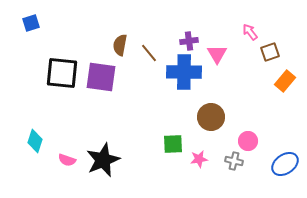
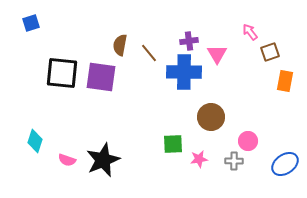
orange rectangle: rotated 30 degrees counterclockwise
gray cross: rotated 12 degrees counterclockwise
